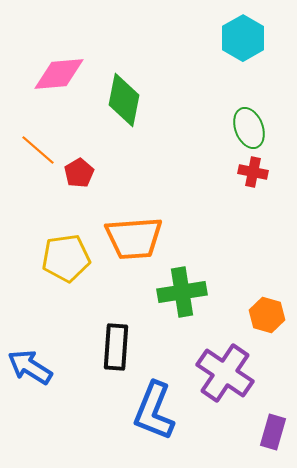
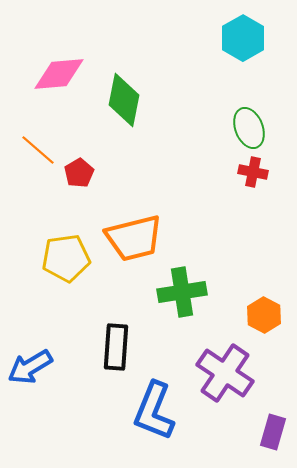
orange trapezoid: rotated 10 degrees counterclockwise
orange hexagon: moved 3 px left; rotated 12 degrees clockwise
blue arrow: rotated 63 degrees counterclockwise
